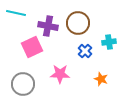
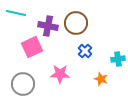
brown circle: moved 2 px left
cyan cross: moved 9 px right, 17 px down
